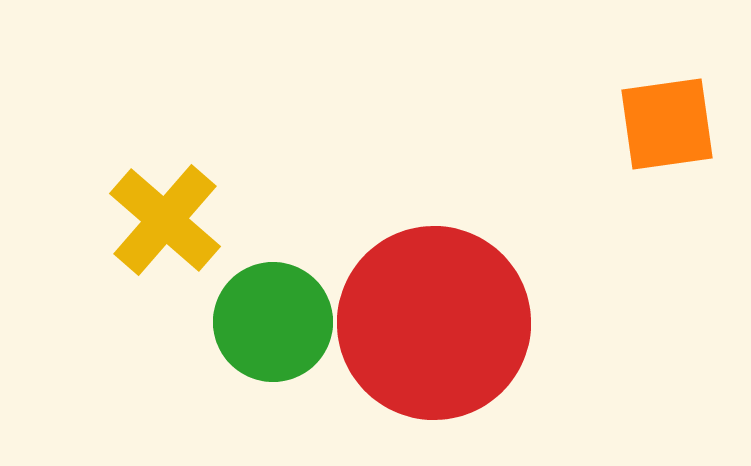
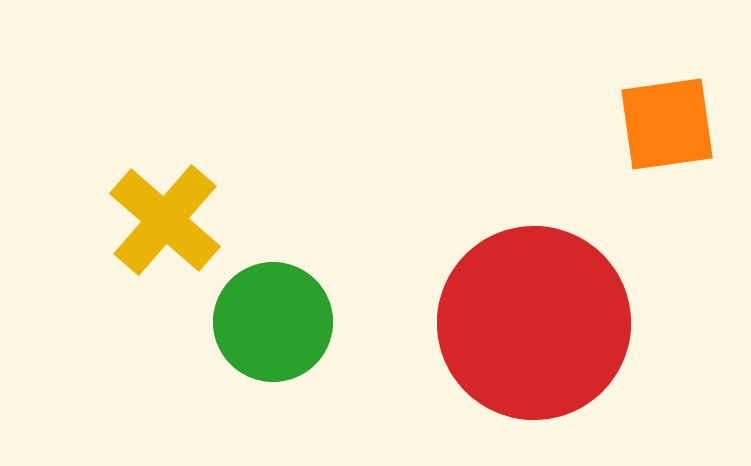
red circle: moved 100 px right
